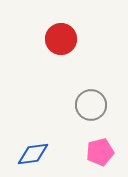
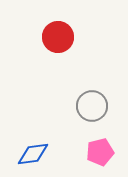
red circle: moved 3 px left, 2 px up
gray circle: moved 1 px right, 1 px down
